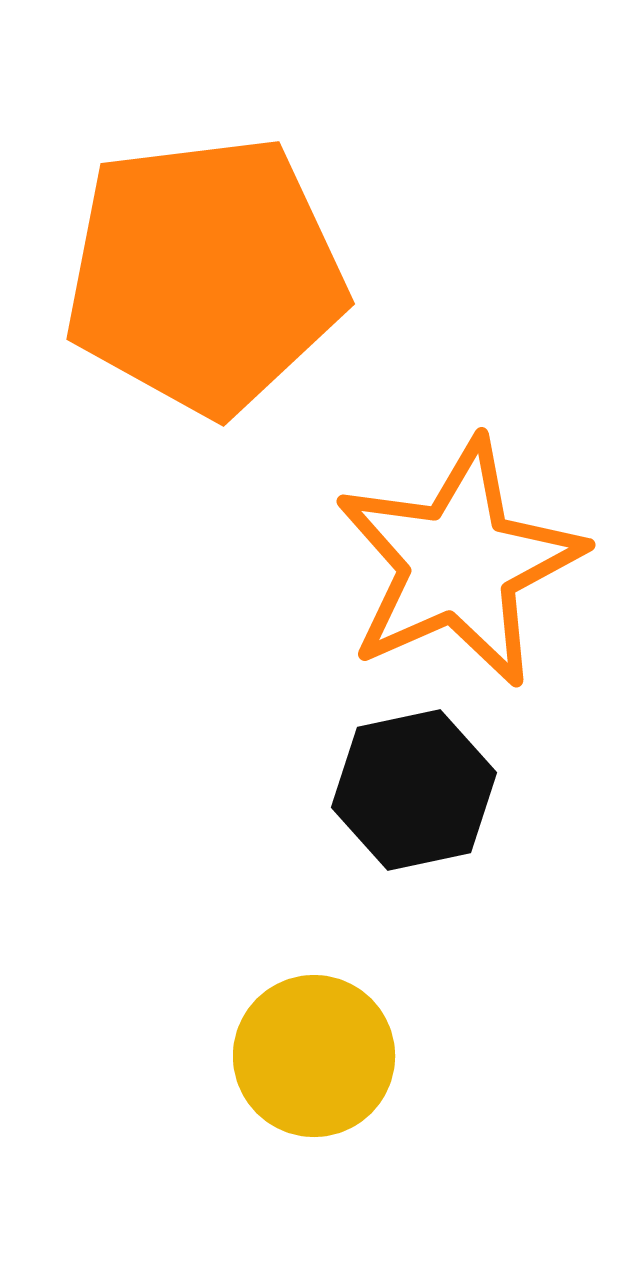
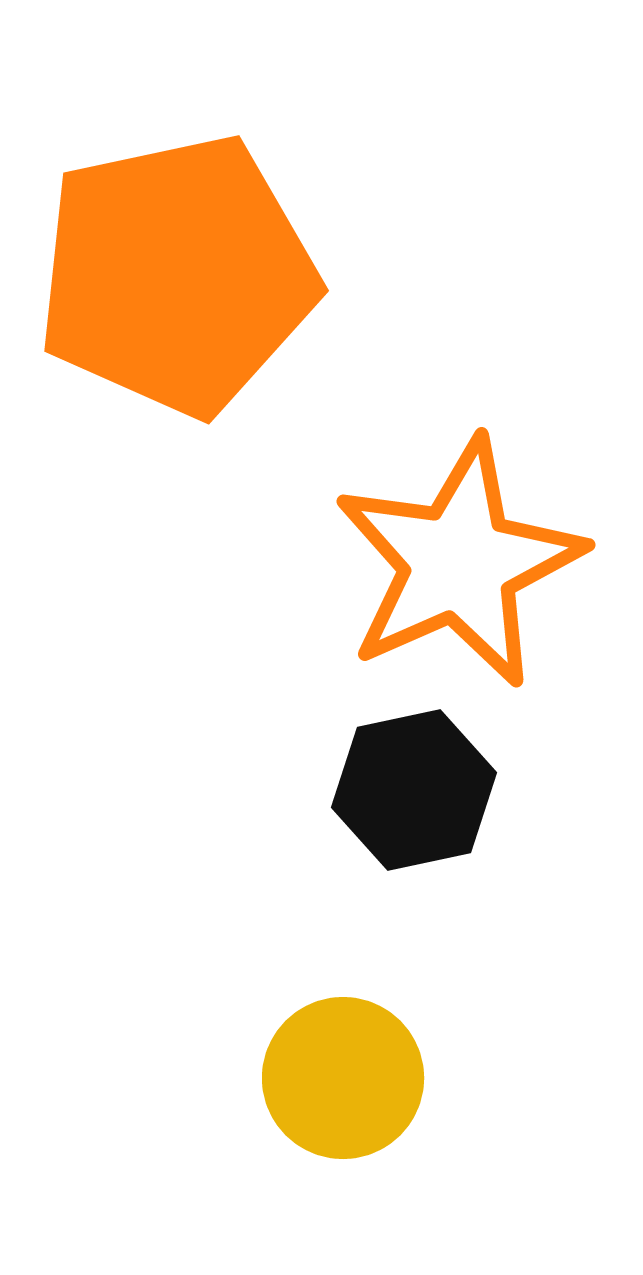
orange pentagon: moved 28 px left; rotated 5 degrees counterclockwise
yellow circle: moved 29 px right, 22 px down
